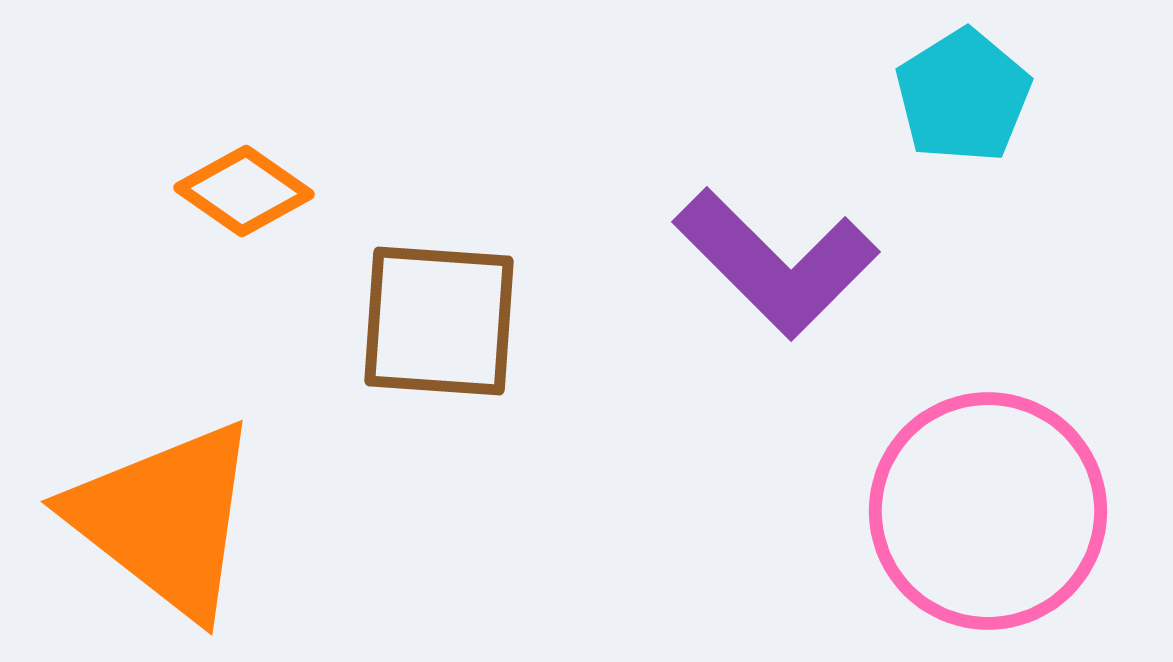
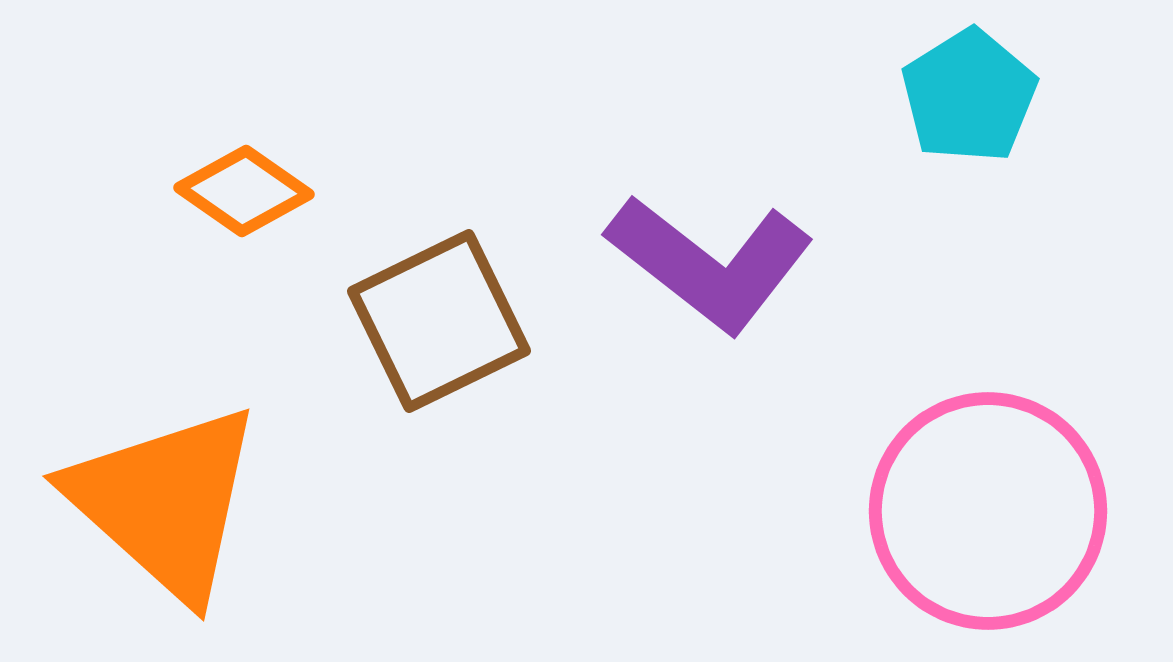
cyan pentagon: moved 6 px right
purple L-shape: moved 66 px left; rotated 7 degrees counterclockwise
brown square: rotated 30 degrees counterclockwise
orange triangle: moved 17 px up; rotated 4 degrees clockwise
